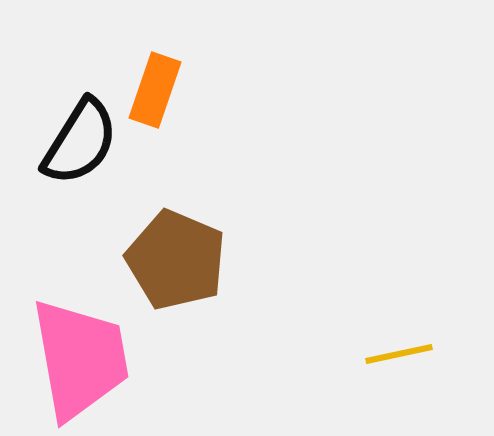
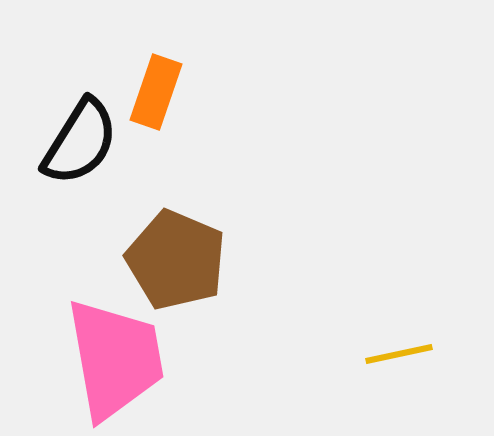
orange rectangle: moved 1 px right, 2 px down
pink trapezoid: moved 35 px right
